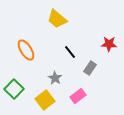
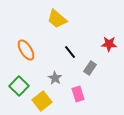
green square: moved 5 px right, 3 px up
pink rectangle: moved 2 px up; rotated 70 degrees counterclockwise
yellow square: moved 3 px left, 1 px down
